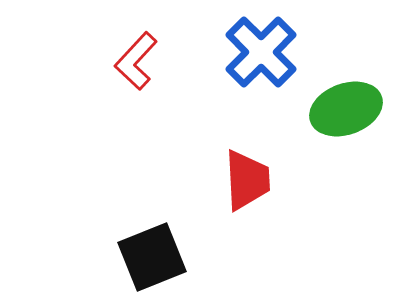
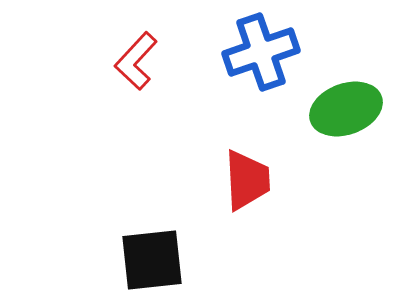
blue cross: rotated 26 degrees clockwise
black square: moved 3 px down; rotated 16 degrees clockwise
